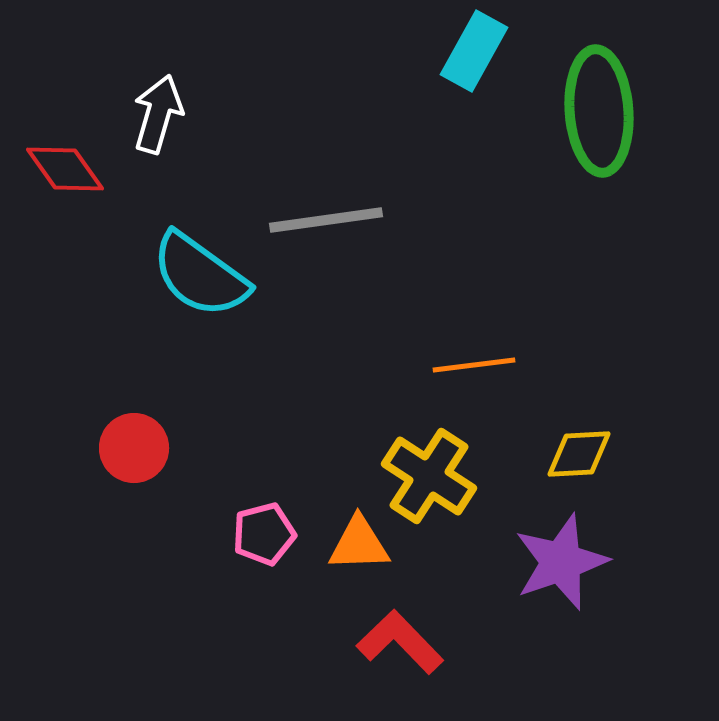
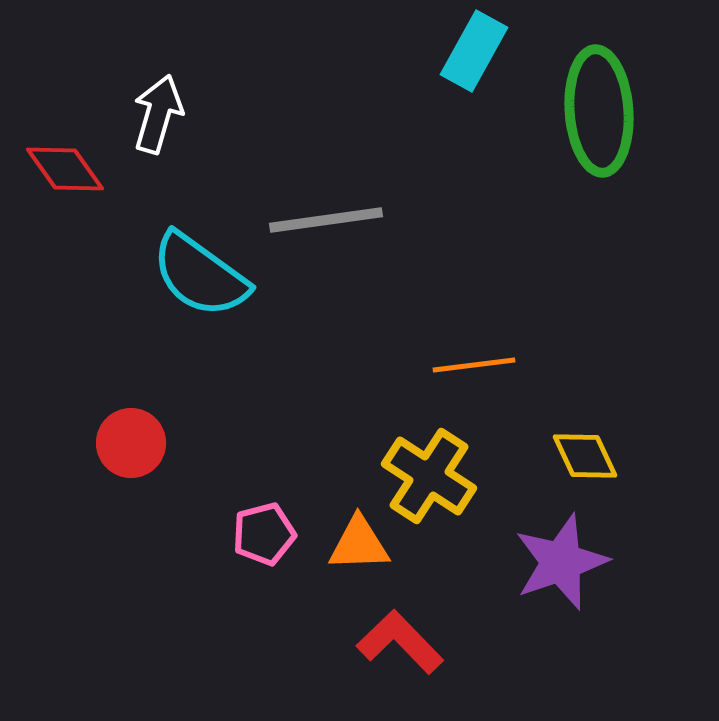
red circle: moved 3 px left, 5 px up
yellow diamond: moved 6 px right, 2 px down; rotated 68 degrees clockwise
